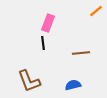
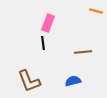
orange line: rotated 56 degrees clockwise
brown line: moved 2 px right, 1 px up
blue semicircle: moved 4 px up
